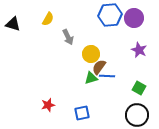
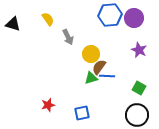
yellow semicircle: rotated 64 degrees counterclockwise
